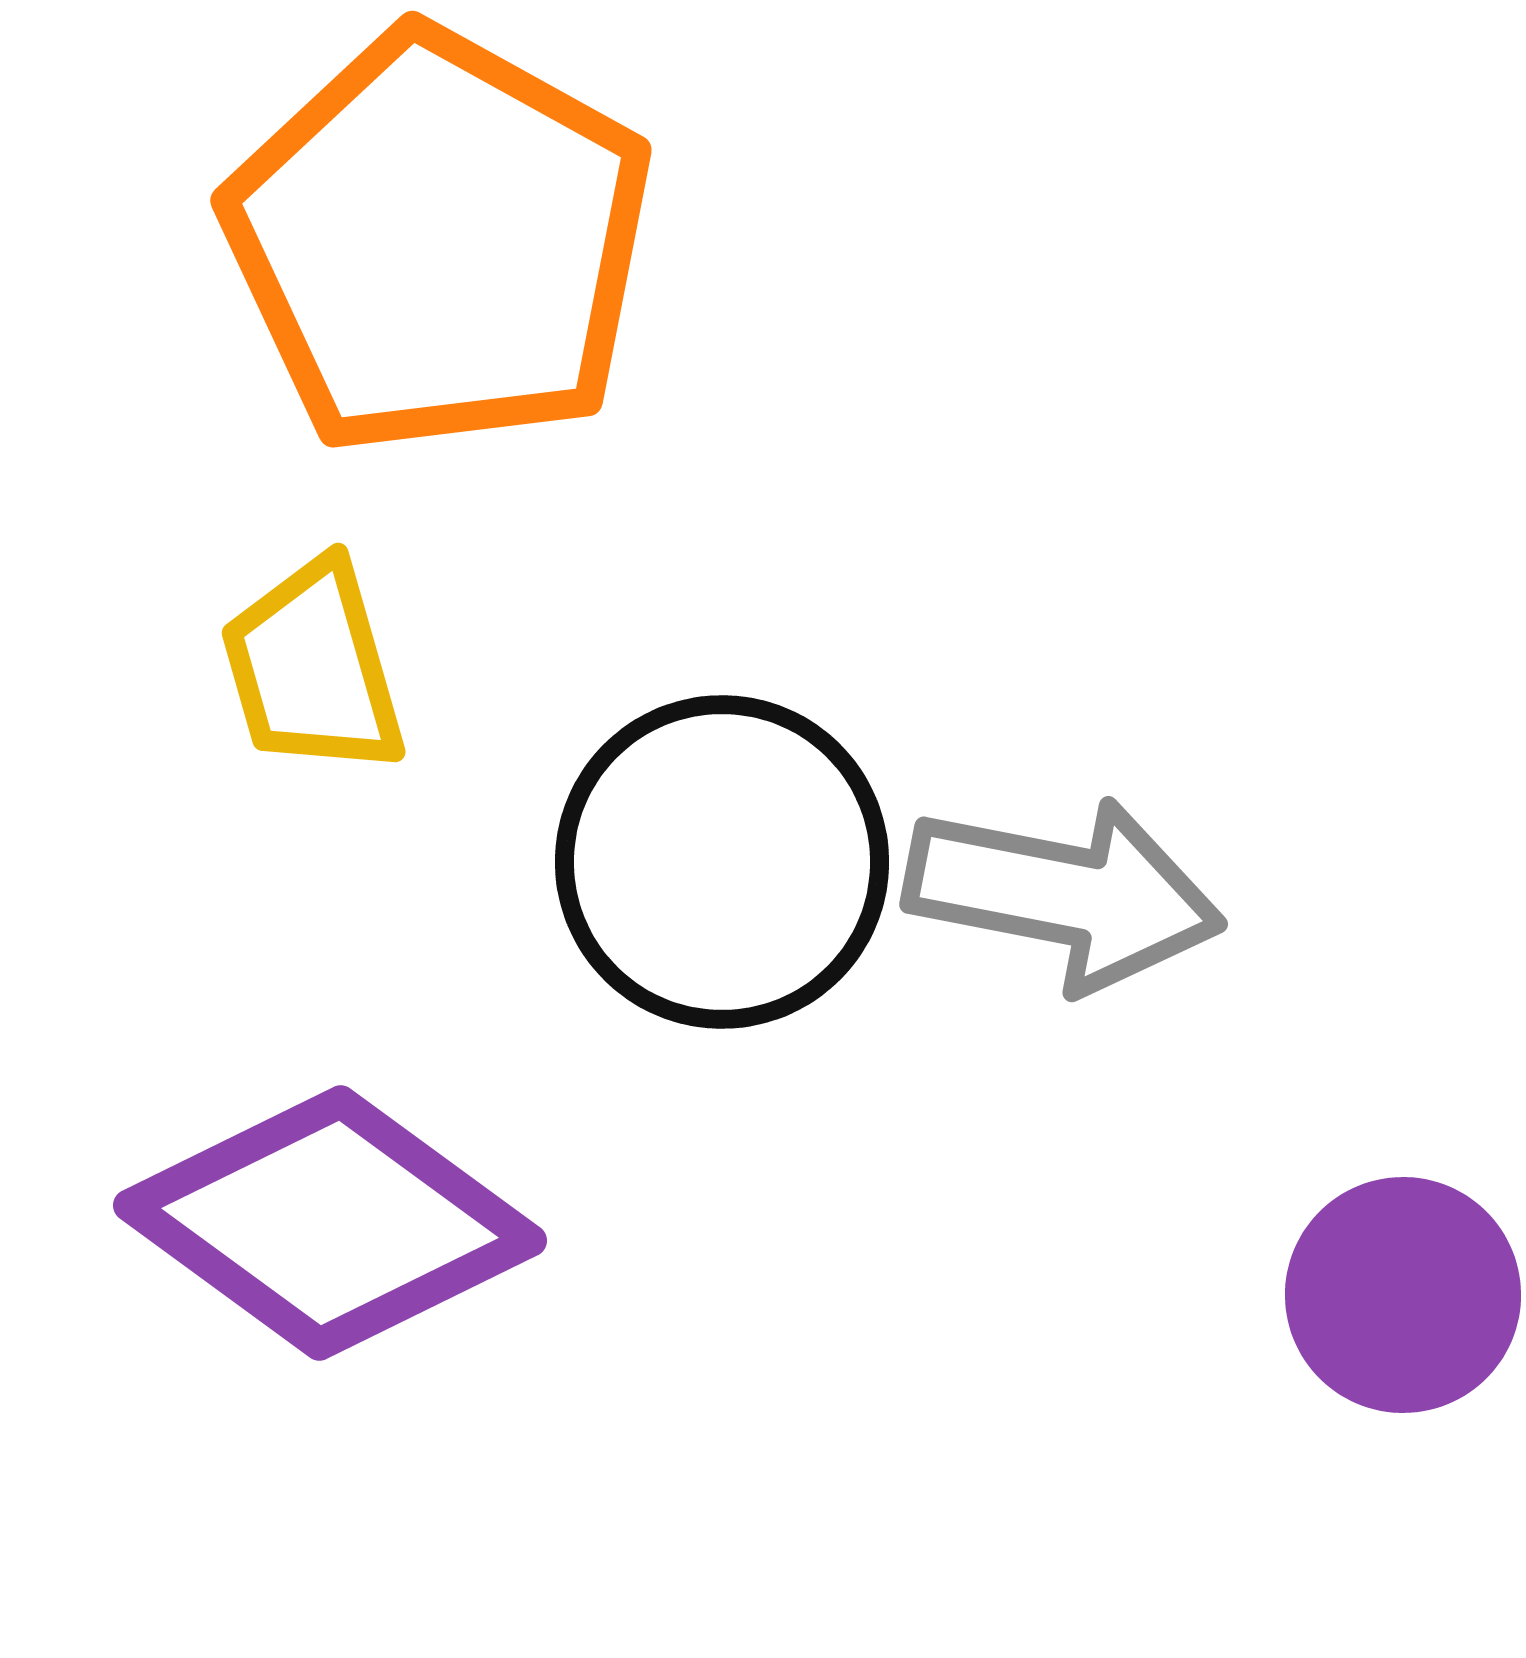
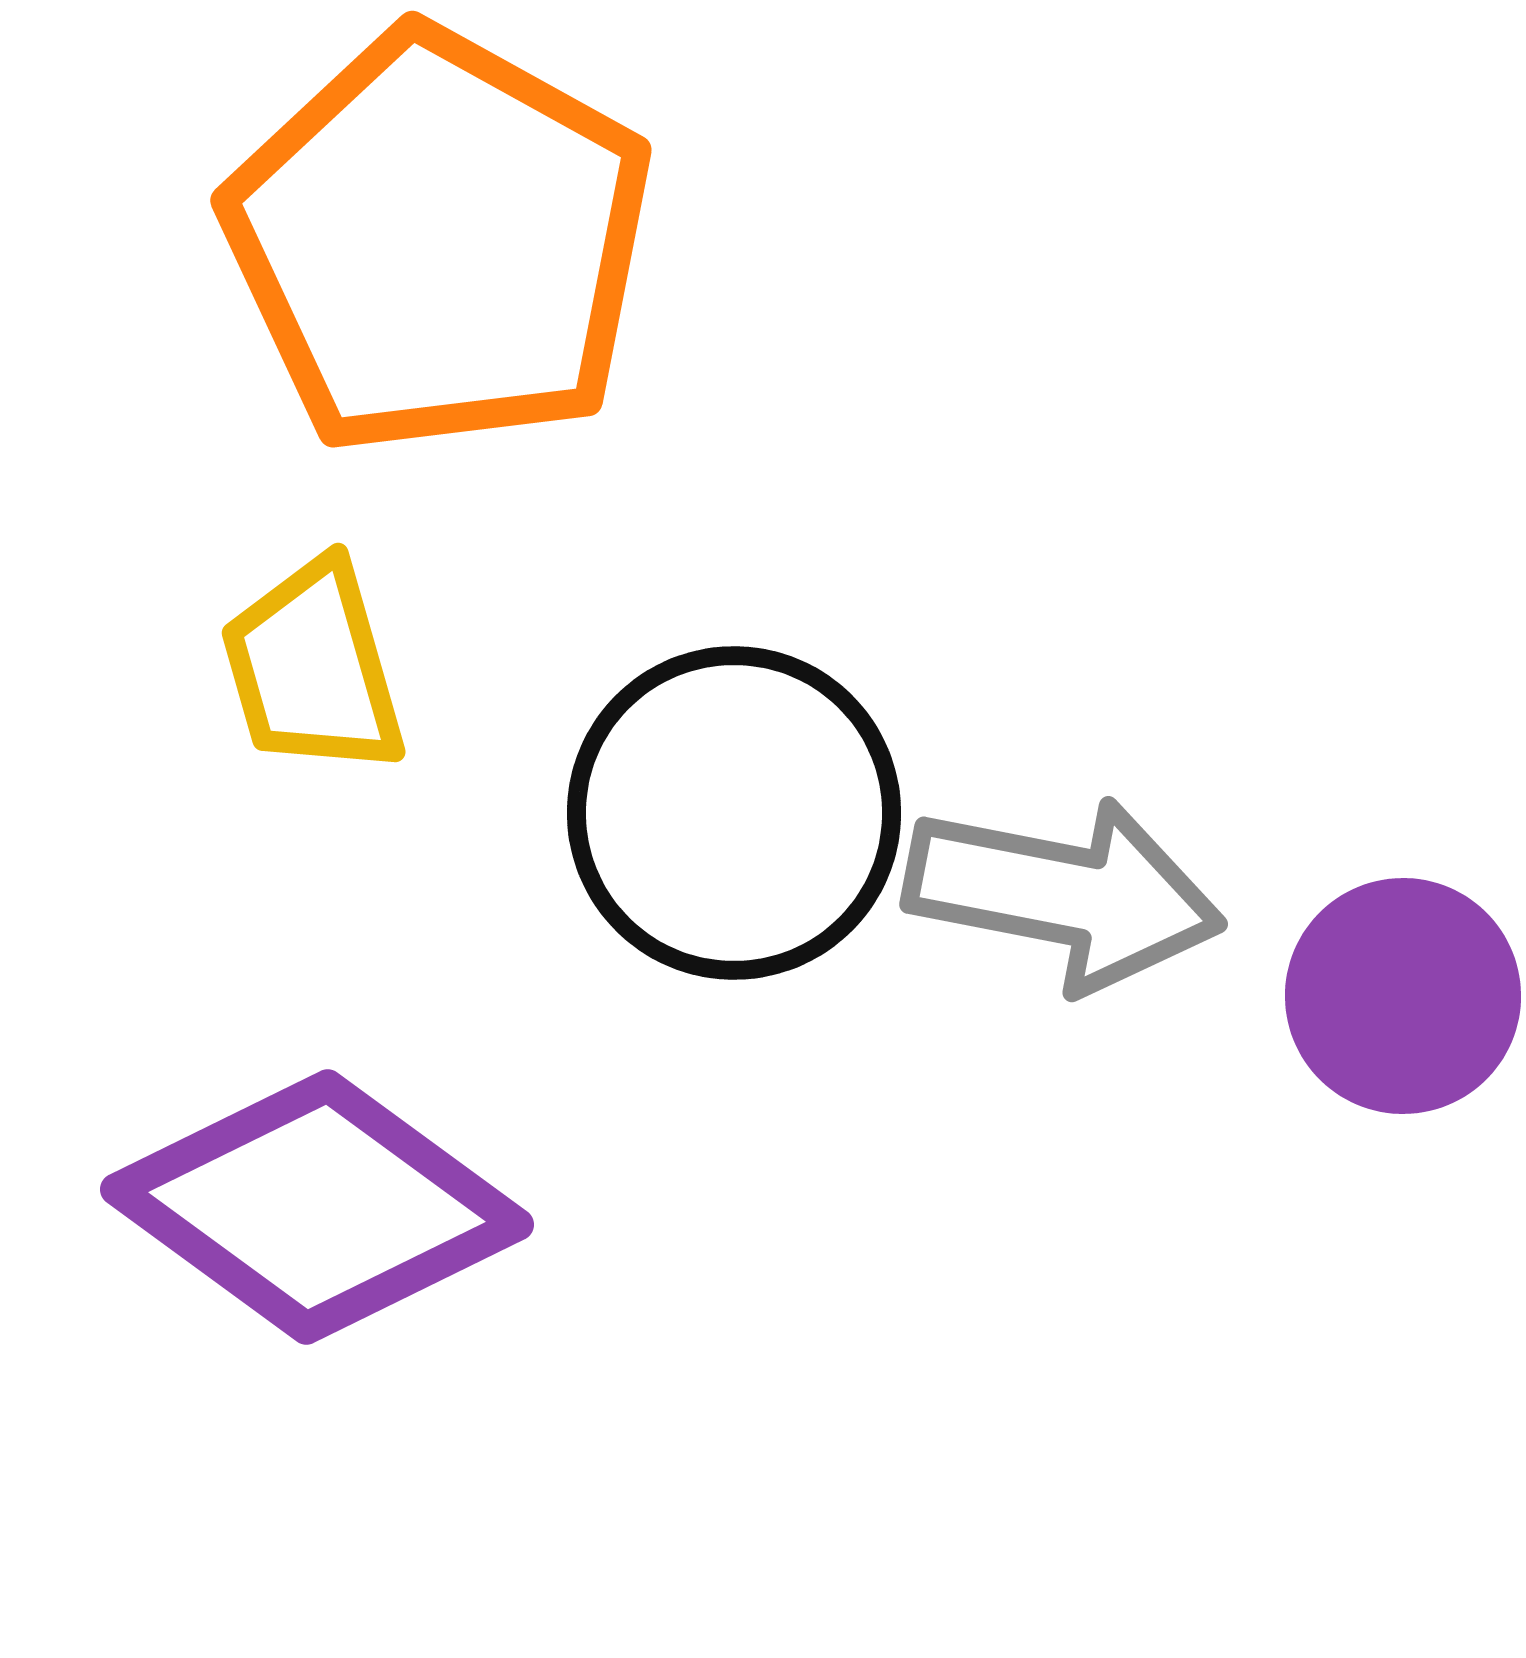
black circle: moved 12 px right, 49 px up
purple diamond: moved 13 px left, 16 px up
purple circle: moved 299 px up
